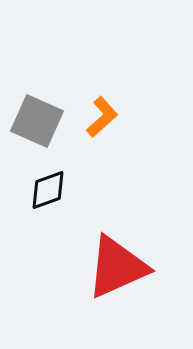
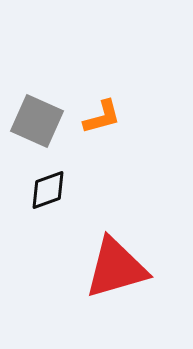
orange L-shape: rotated 27 degrees clockwise
red triangle: moved 1 px left, 1 px down; rotated 8 degrees clockwise
